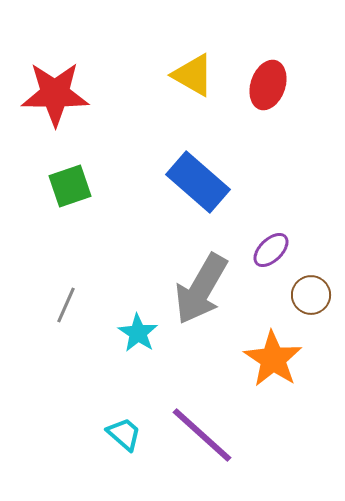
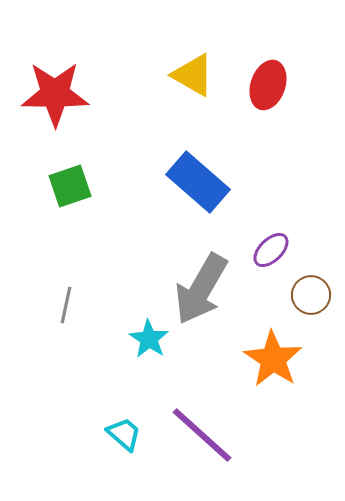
gray line: rotated 12 degrees counterclockwise
cyan star: moved 11 px right, 6 px down
